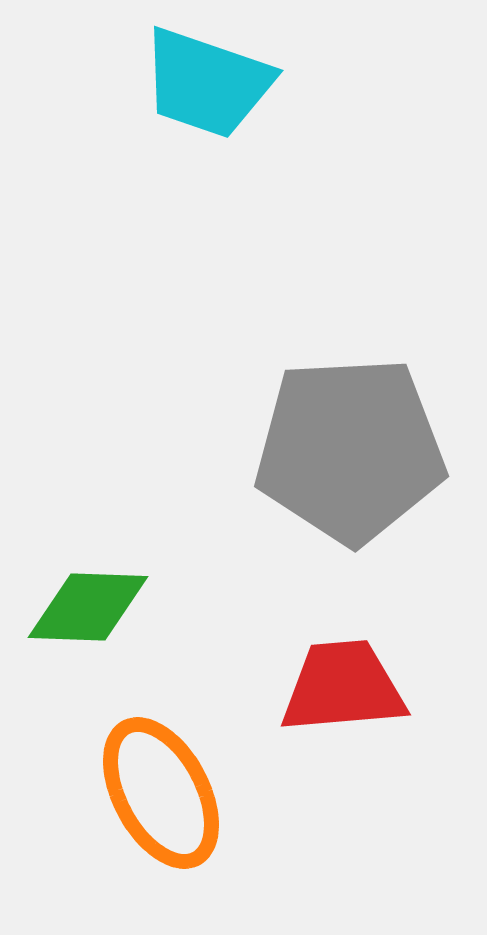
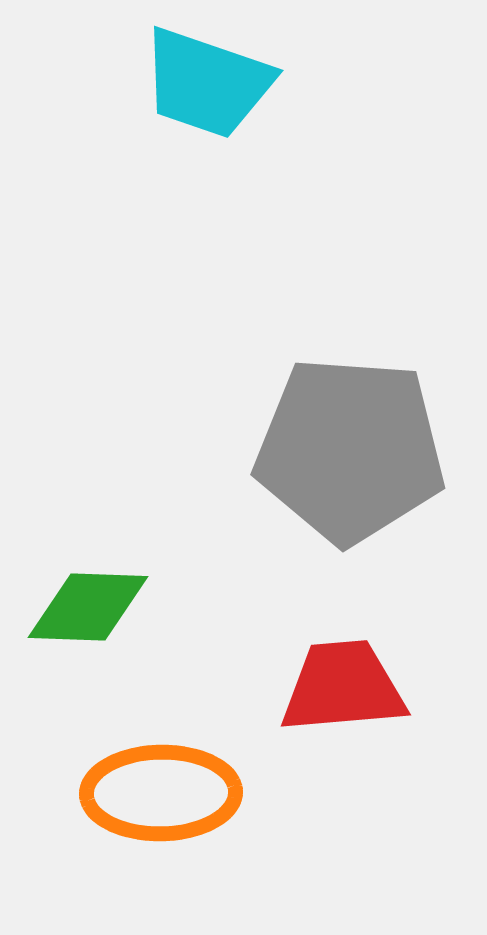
gray pentagon: rotated 7 degrees clockwise
orange ellipse: rotated 63 degrees counterclockwise
